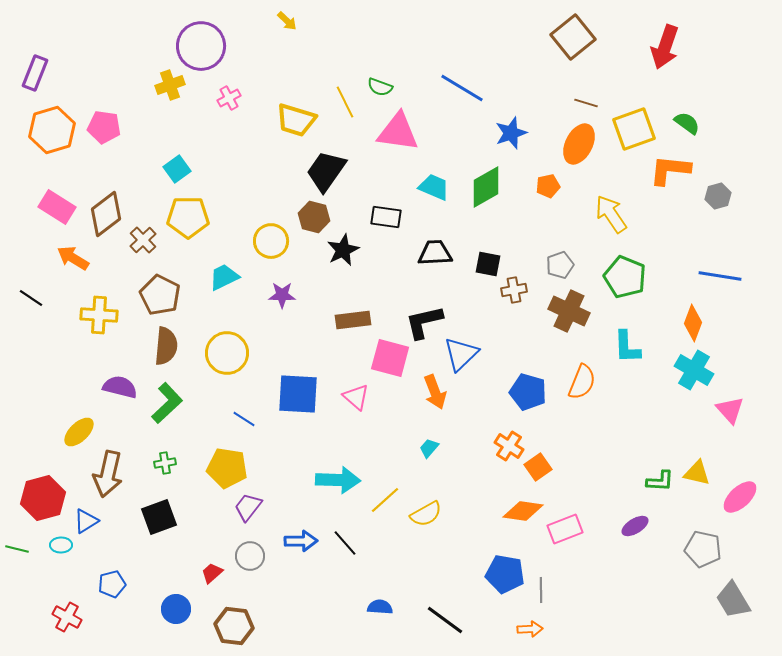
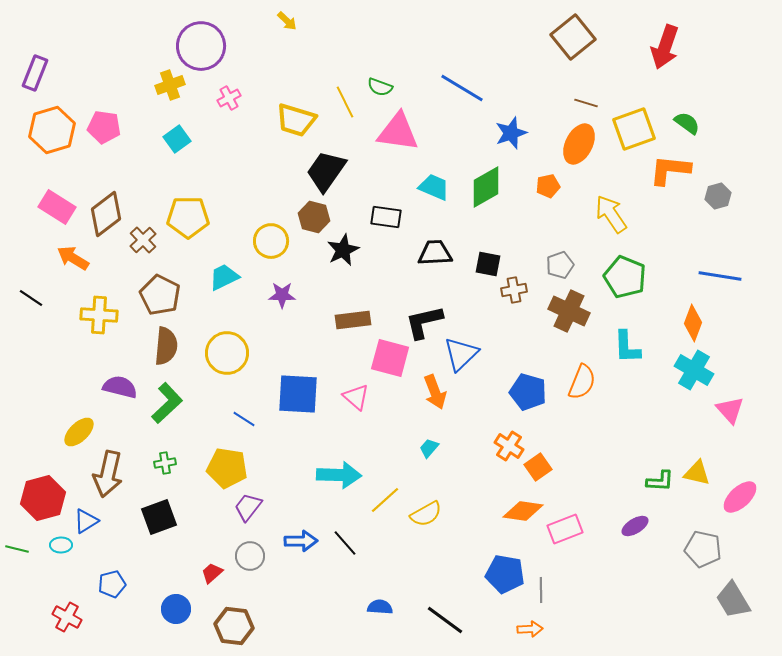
cyan square at (177, 169): moved 30 px up
cyan arrow at (338, 480): moved 1 px right, 5 px up
